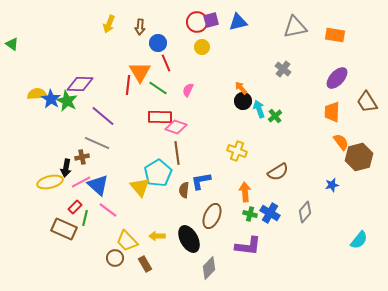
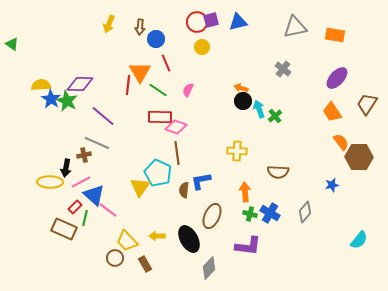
blue circle at (158, 43): moved 2 px left, 4 px up
green line at (158, 88): moved 2 px down
orange arrow at (241, 88): rotated 32 degrees counterclockwise
yellow semicircle at (37, 94): moved 4 px right, 9 px up
brown trapezoid at (367, 102): moved 2 px down; rotated 65 degrees clockwise
orange trapezoid at (332, 112): rotated 35 degrees counterclockwise
yellow cross at (237, 151): rotated 18 degrees counterclockwise
brown cross at (82, 157): moved 2 px right, 2 px up
brown hexagon at (359, 157): rotated 16 degrees clockwise
brown semicircle at (278, 172): rotated 35 degrees clockwise
cyan pentagon at (158, 173): rotated 16 degrees counterclockwise
yellow ellipse at (50, 182): rotated 15 degrees clockwise
blue triangle at (98, 185): moved 4 px left, 10 px down
yellow triangle at (140, 187): rotated 15 degrees clockwise
